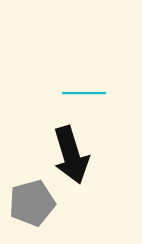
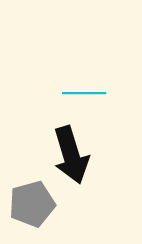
gray pentagon: moved 1 px down
